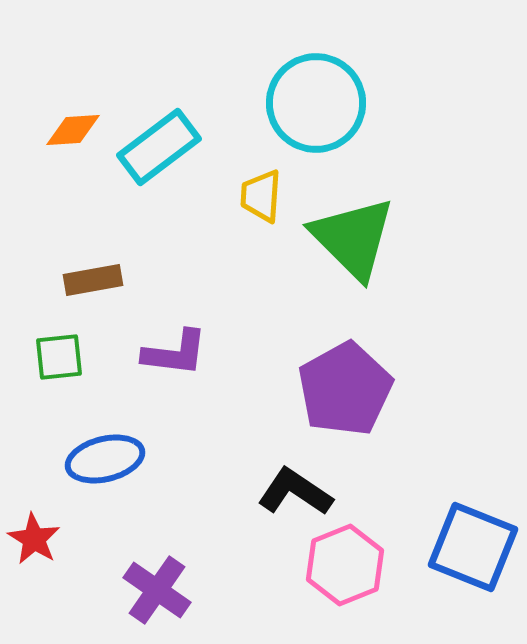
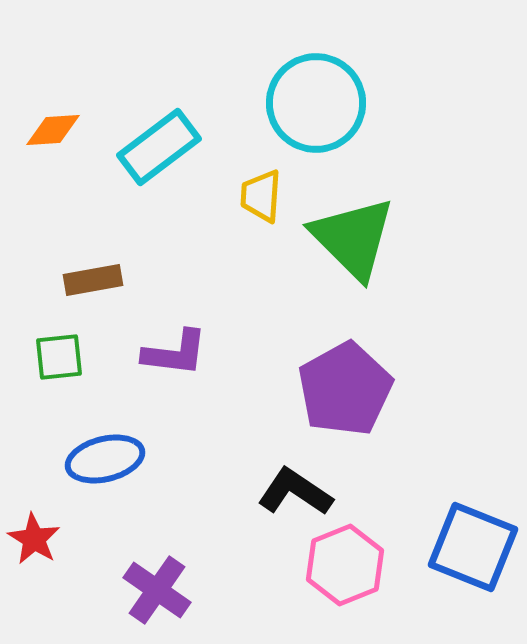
orange diamond: moved 20 px left
